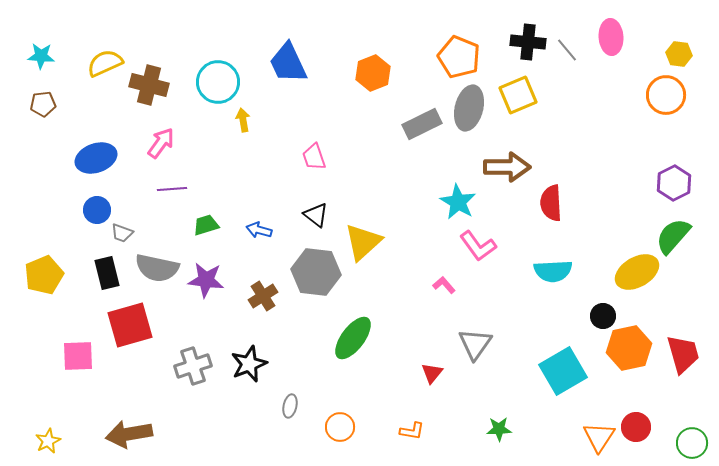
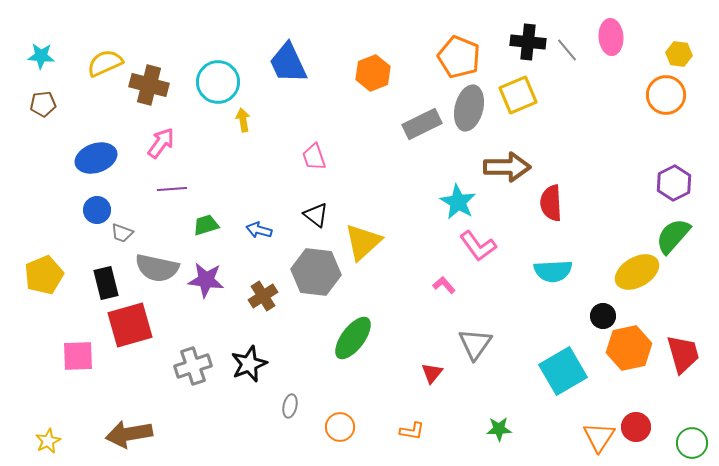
black rectangle at (107, 273): moved 1 px left, 10 px down
